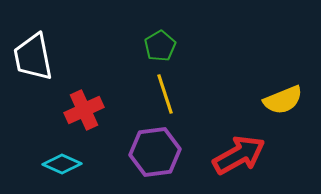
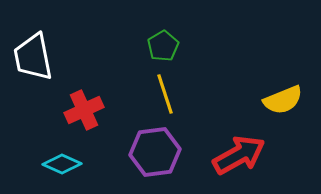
green pentagon: moved 3 px right
